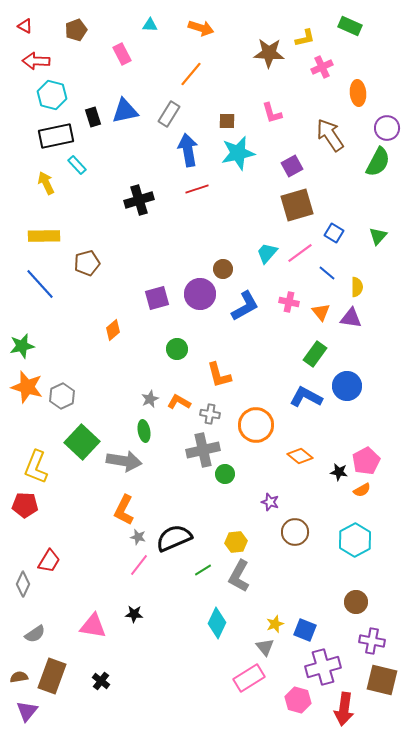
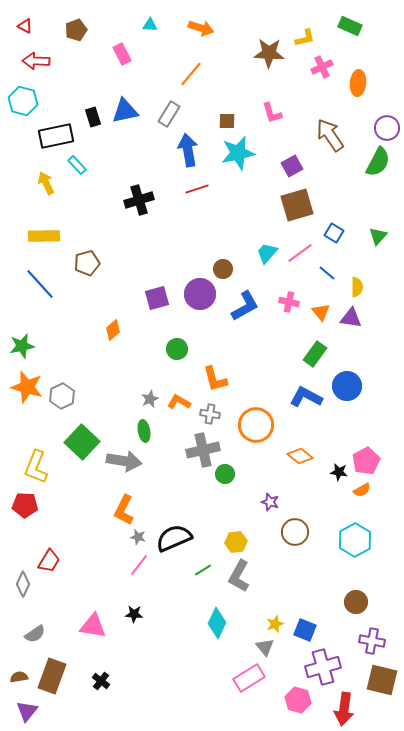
orange ellipse at (358, 93): moved 10 px up; rotated 10 degrees clockwise
cyan hexagon at (52, 95): moved 29 px left, 6 px down
orange L-shape at (219, 375): moved 4 px left, 4 px down
